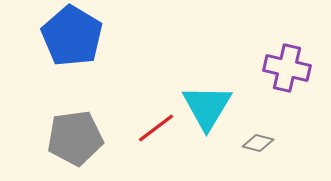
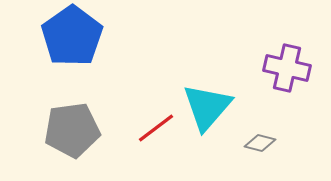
blue pentagon: rotated 6 degrees clockwise
cyan triangle: rotated 10 degrees clockwise
gray pentagon: moved 3 px left, 8 px up
gray diamond: moved 2 px right
